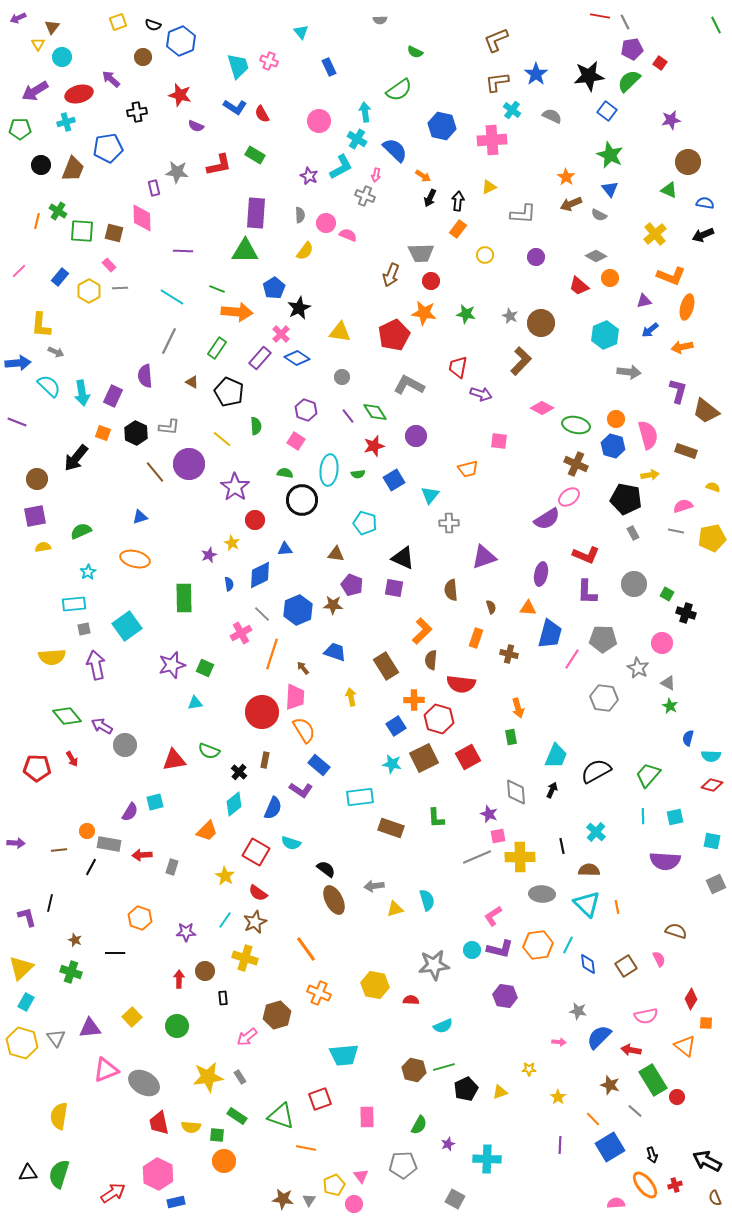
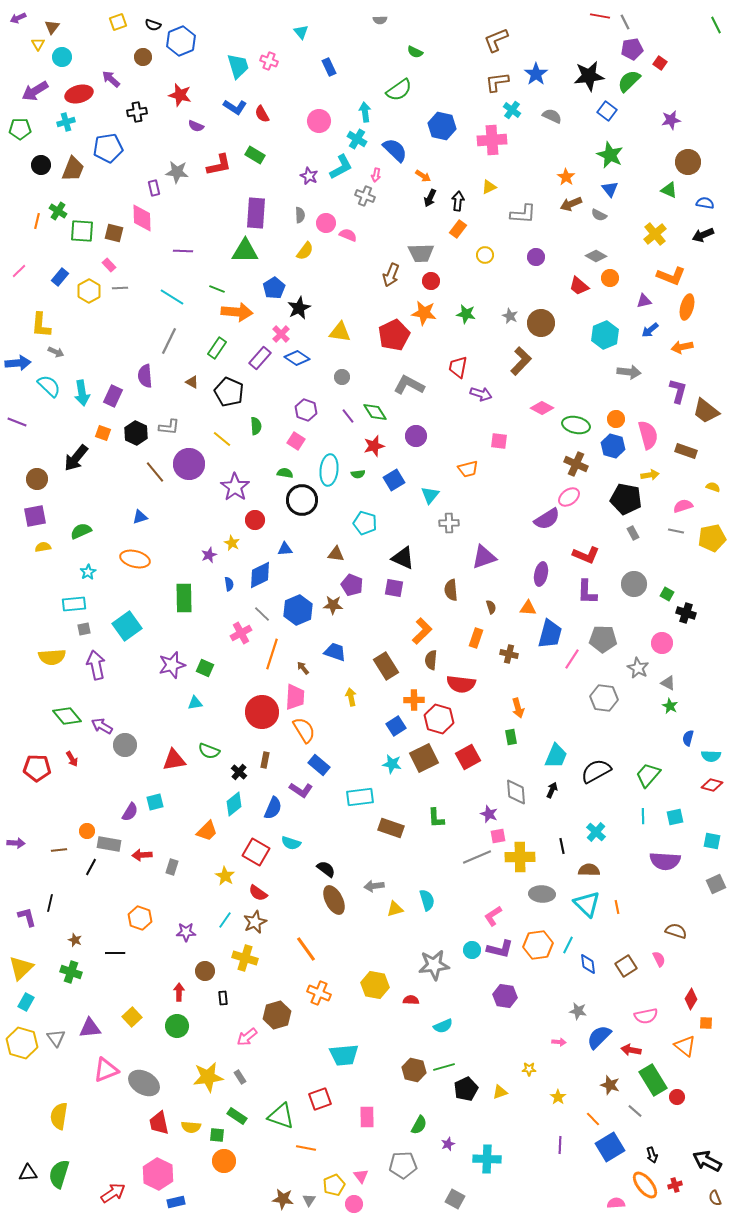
red arrow at (179, 979): moved 13 px down
